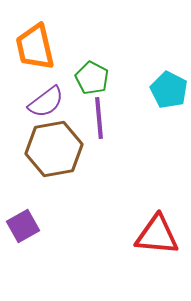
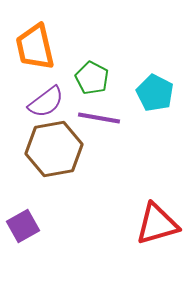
cyan pentagon: moved 14 px left, 3 px down
purple line: rotated 75 degrees counterclockwise
red triangle: moved 11 px up; rotated 21 degrees counterclockwise
